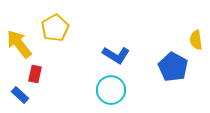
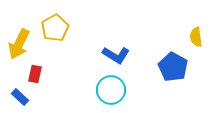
yellow semicircle: moved 3 px up
yellow arrow: rotated 116 degrees counterclockwise
blue rectangle: moved 2 px down
